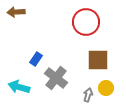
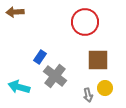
brown arrow: moved 1 px left
red circle: moved 1 px left
blue rectangle: moved 4 px right, 2 px up
gray cross: moved 1 px left, 2 px up
yellow circle: moved 1 px left
gray arrow: rotated 152 degrees clockwise
